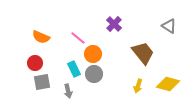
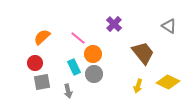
orange semicircle: moved 1 px right; rotated 114 degrees clockwise
cyan rectangle: moved 2 px up
yellow diamond: moved 2 px up; rotated 10 degrees clockwise
